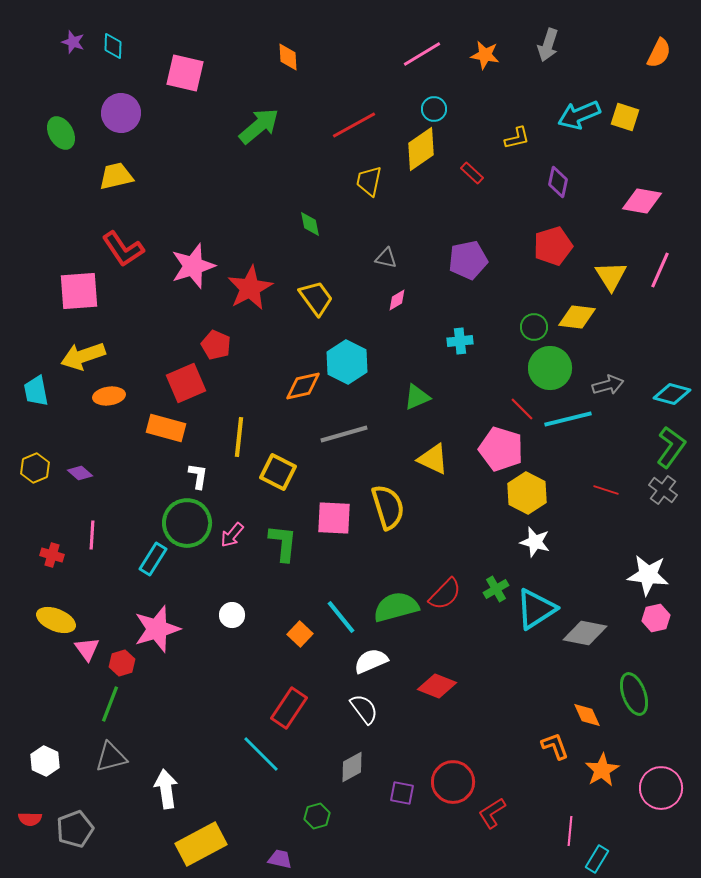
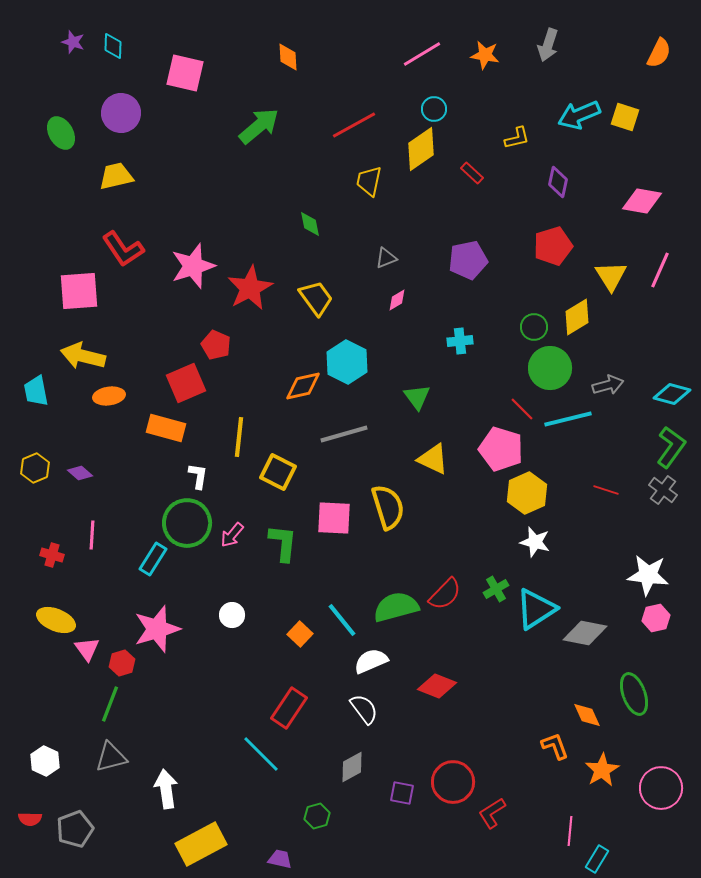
gray triangle at (386, 258): rotated 35 degrees counterclockwise
yellow diamond at (577, 317): rotated 39 degrees counterclockwise
yellow arrow at (83, 356): rotated 33 degrees clockwise
green triangle at (417, 397): rotated 44 degrees counterclockwise
yellow hexagon at (527, 493): rotated 9 degrees clockwise
cyan line at (341, 617): moved 1 px right, 3 px down
